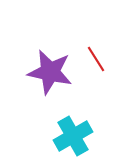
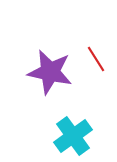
cyan cross: rotated 6 degrees counterclockwise
